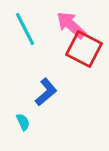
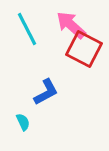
cyan line: moved 2 px right
blue L-shape: rotated 12 degrees clockwise
